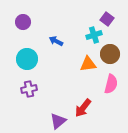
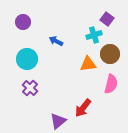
purple cross: moved 1 px right, 1 px up; rotated 35 degrees counterclockwise
